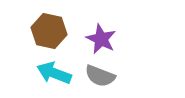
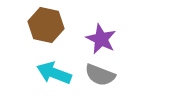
brown hexagon: moved 3 px left, 6 px up
gray semicircle: moved 1 px up
